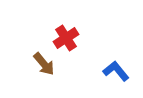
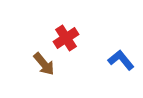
blue L-shape: moved 5 px right, 11 px up
